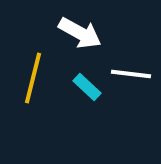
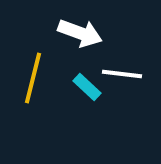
white arrow: rotated 9 degrees counterclockwise
white line: moved 9 px left
